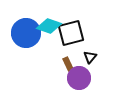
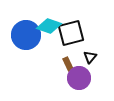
blue circle: moved 2 px down
